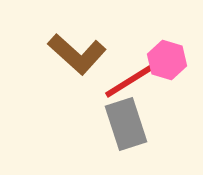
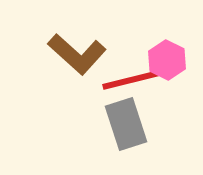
pink hexagon: rotated 9 degrees clockwise
red line: rotated 18 degrees clockwise
